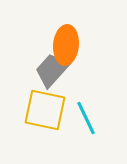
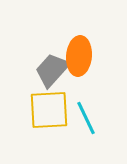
orange ellipse: moved 13 px right, 11 px down
yellow square: moved 4 px right; rotated 15 degrees counterclockwise
